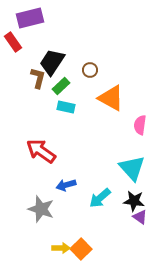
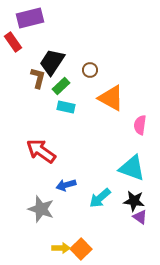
cyan triangle: rotated 28 degrees counterclockwise
